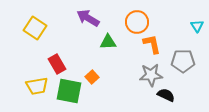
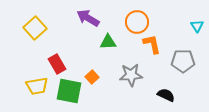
yellow square: rotated 15 degrees clockwise
gray star: moved 20 px left
